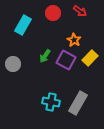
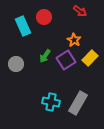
red circle: moved 9 px left, 4 px down
cyan rectangle: moved 1 px down; rotated 54 degrees counterclockwise
purple square: rotated 30 degrees clockwise
gray circle: moved 3 px right
